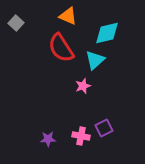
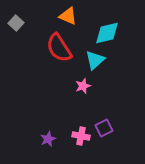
red semicircle: moved 2 px left
purple star: rotated 21 degrees counterclockwise
